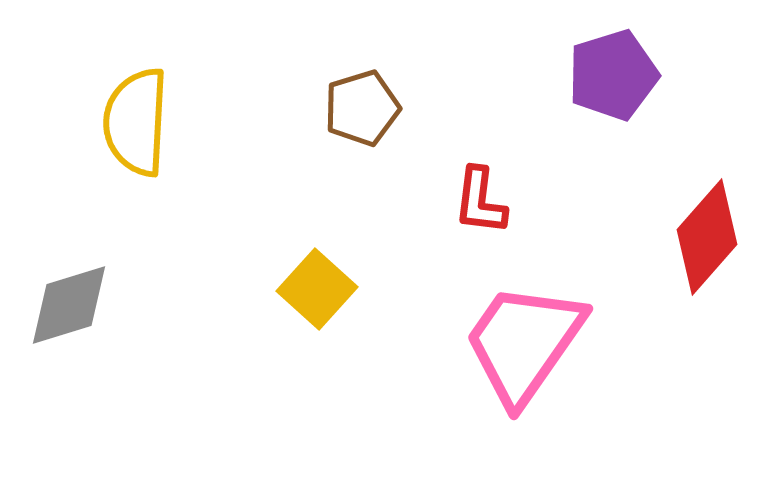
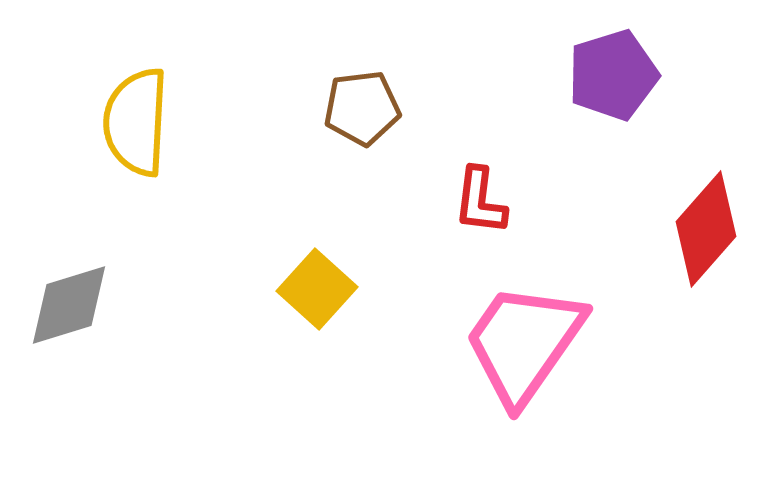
brown pentagon: rotated 10 degrees clockwise
red diamond: moved 1 px left, 8 px up
